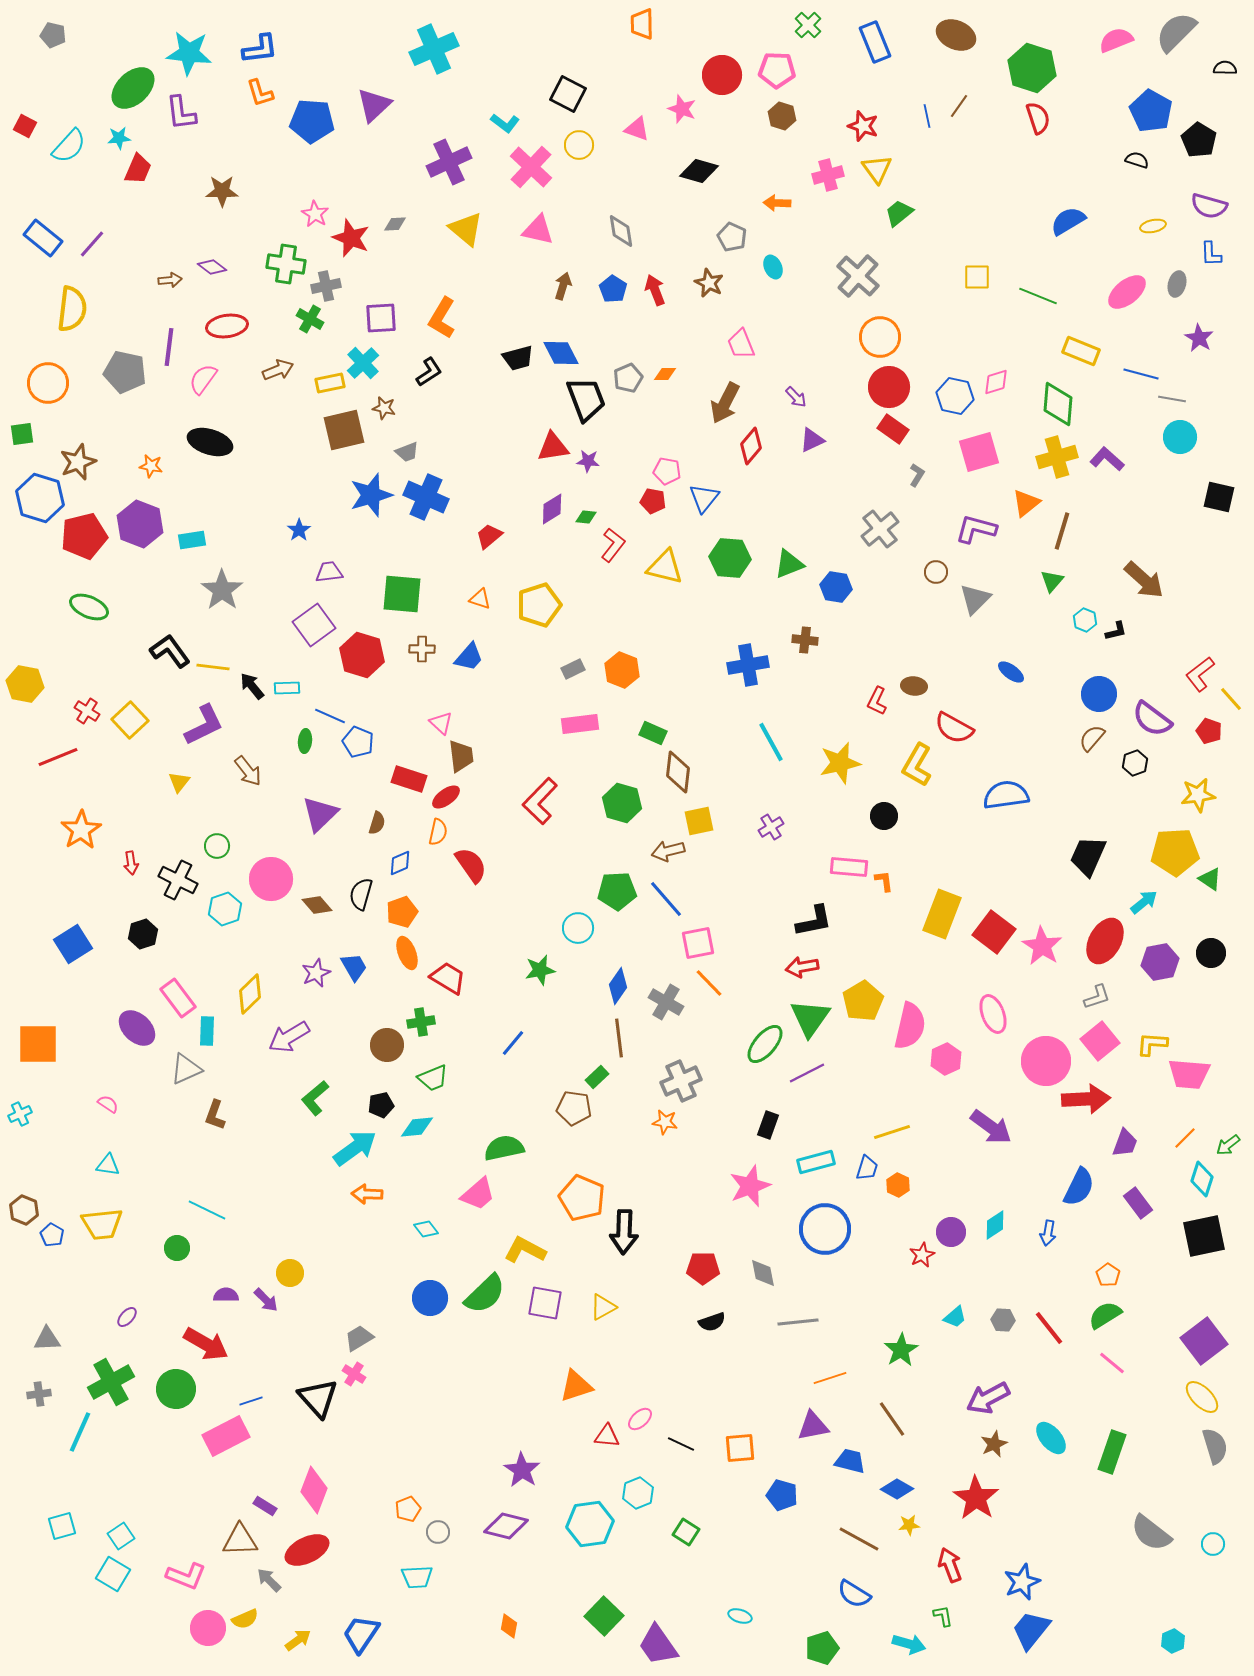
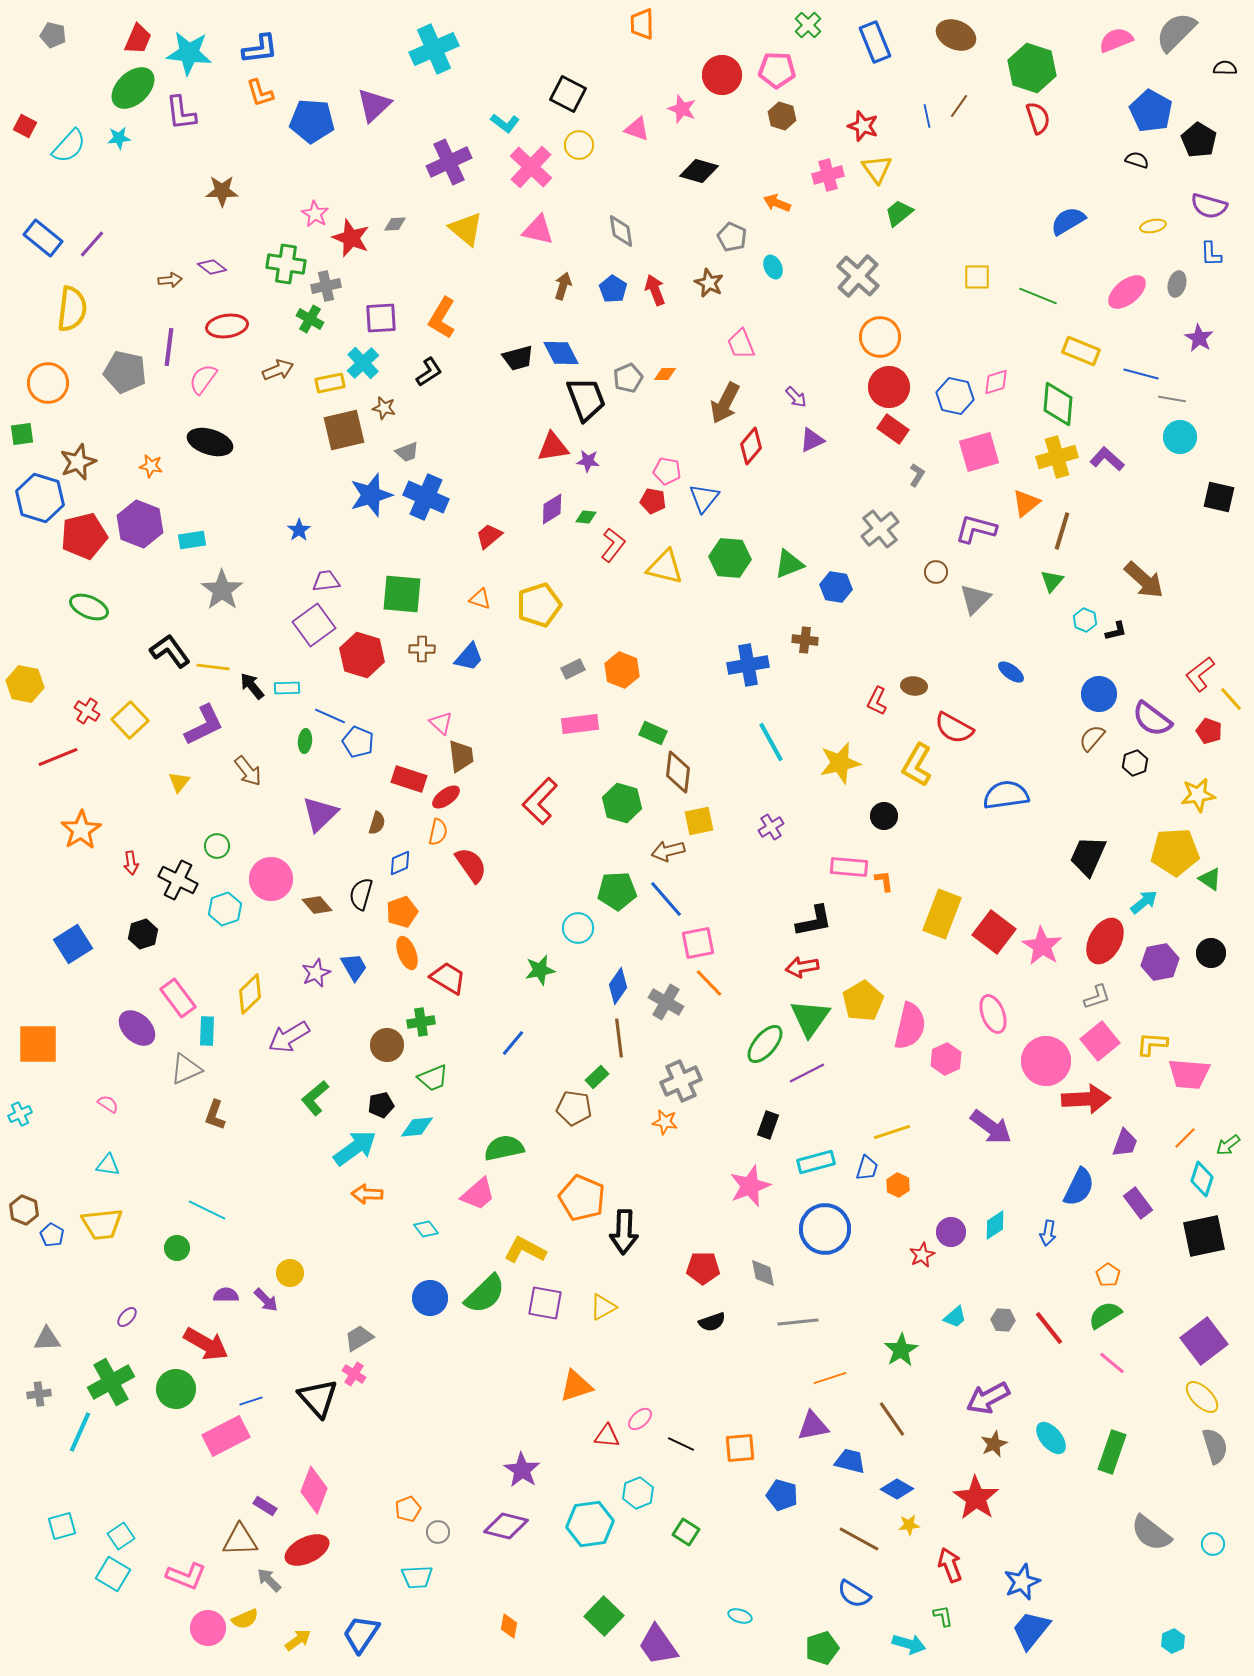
red trapezoid at (138, 169): moved 130 px up
orange arrow at (777, 203): rotated 20 degrees clockwise
purple trapezoid at (329, 572): moved 3 px left, 9 px down
